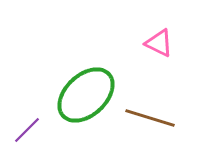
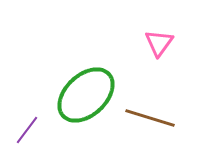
pink triangle: rotated 40 degrees clockwise
purple line: rotated 8 degrees counterclockwise
